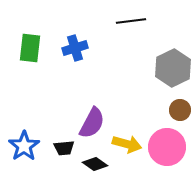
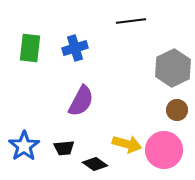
brown circle: moved 3 px left
purple semicircle: moved 11 px left, 22 px up
pink circle: moved 3 px left, 3 px down
